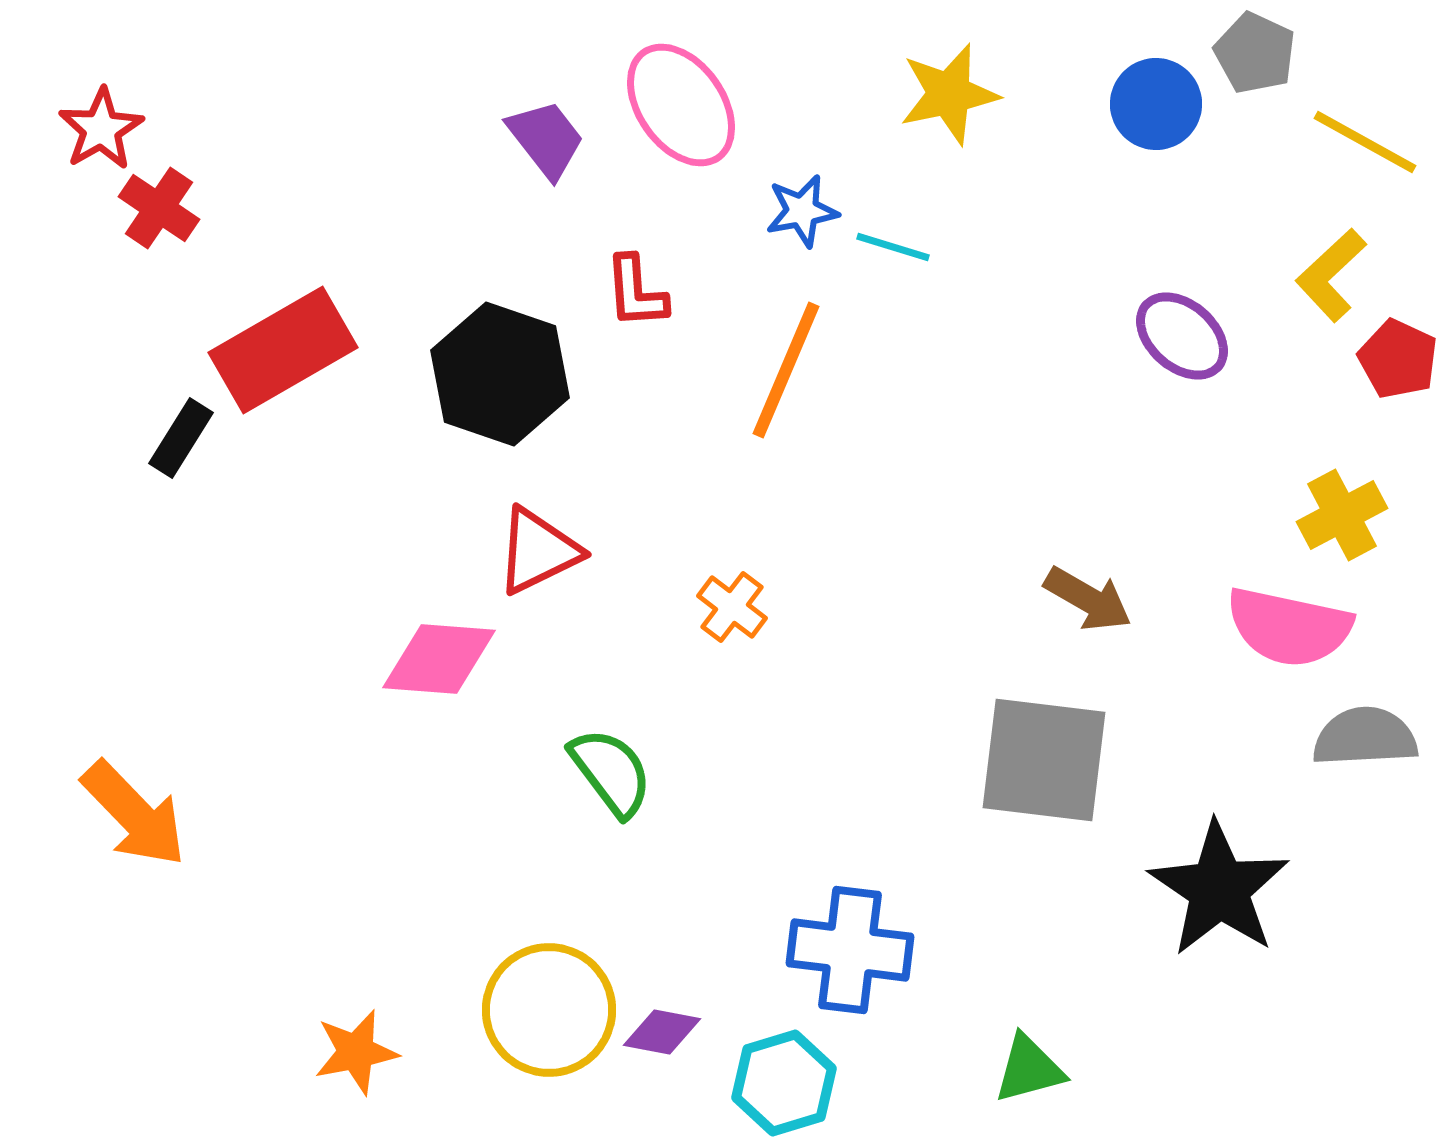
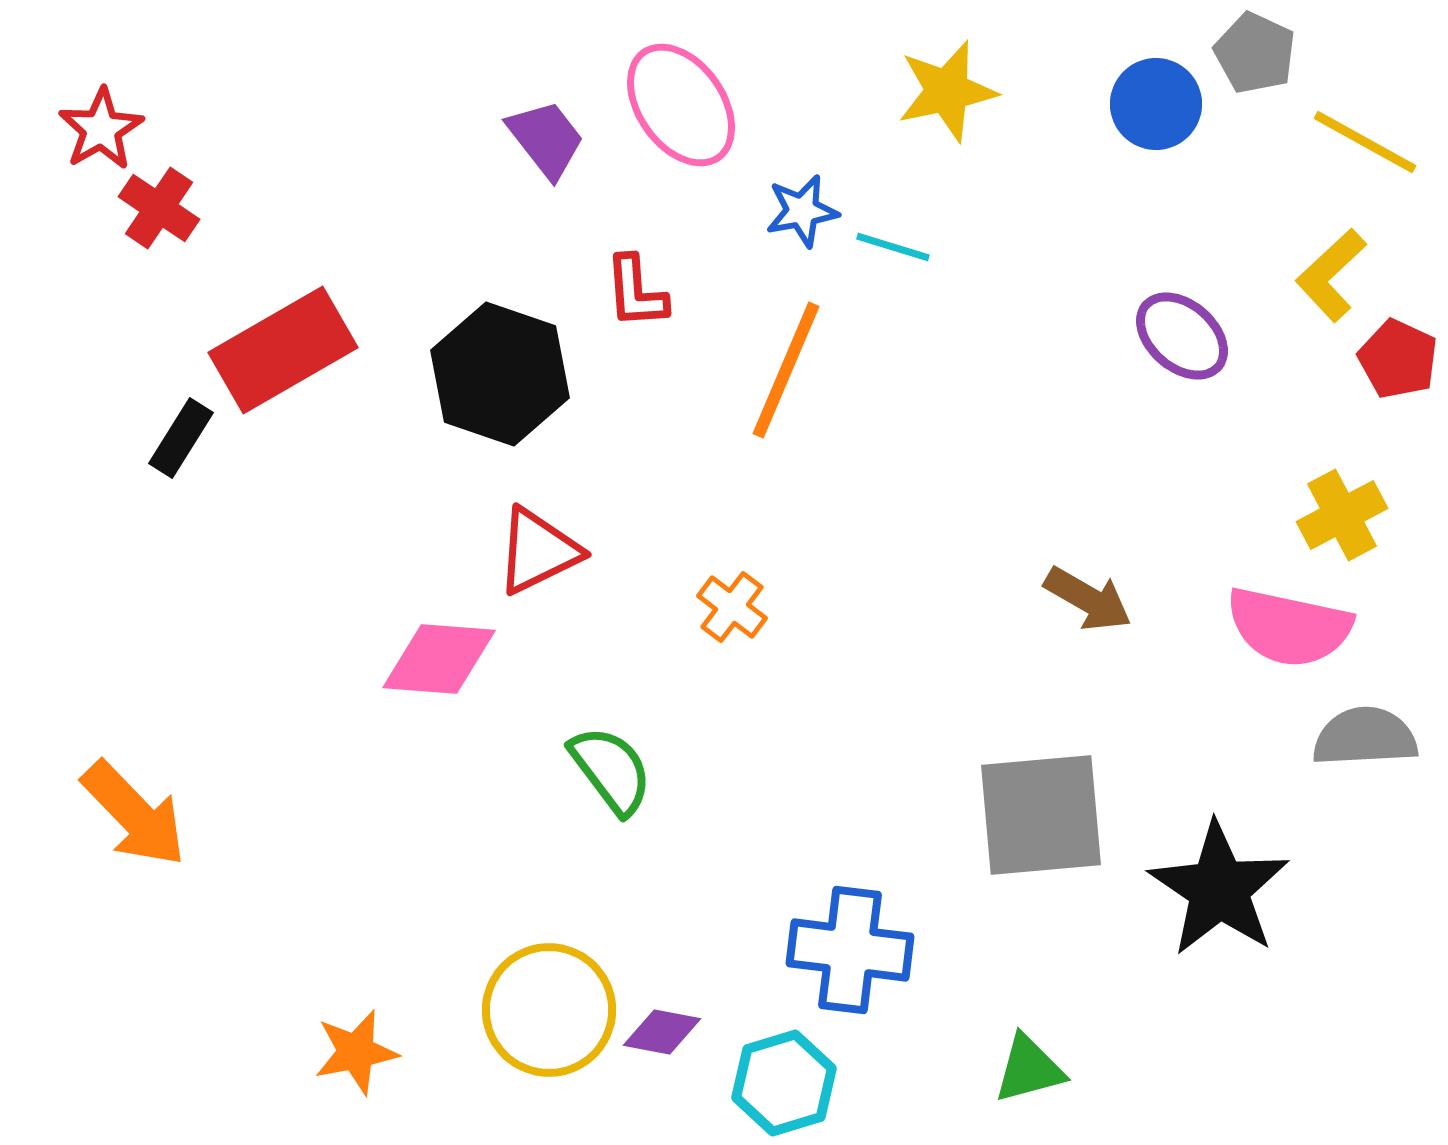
yellow star: moved 2 px left, 3 px up
gray square: moved 3 px left, 55 px down; rotated 12 degrees counterclockwise
green semicircle: moved 2 px up
